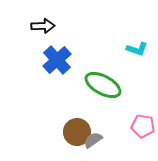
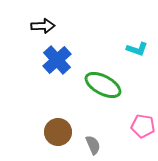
brown circle: moved 19 px left
gray semicircle: moved 5 px down; rotated 102 degrees clockwise
